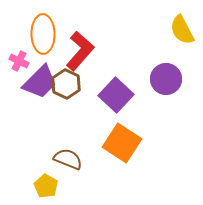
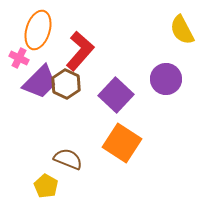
orange ellipse: moved 5 px left, 4 px up; rotated 18 degrees clockwise
pink cross: moved 3 px up
